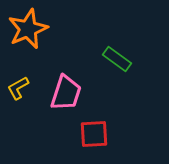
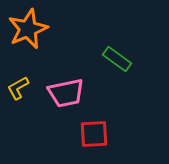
pink trapezoid: rotated 60 degrees clockwise
